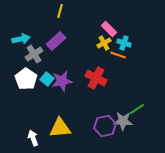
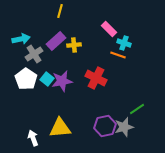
yellow cross: moved 30 px left, 2 px down; rotated 24 degrees clockwise
gray star: moved 1 px right, 6 px down; rotated 18 degrees counterclockwise
